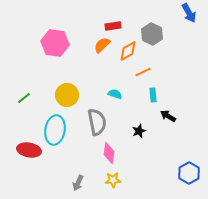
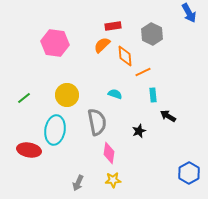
orange diamond: moved 3 px left, 5 px down; rotated 65 degrees counterclockwise
